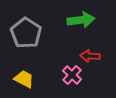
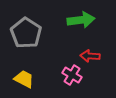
pink cross: rotated 12 degrees counterclockwise
